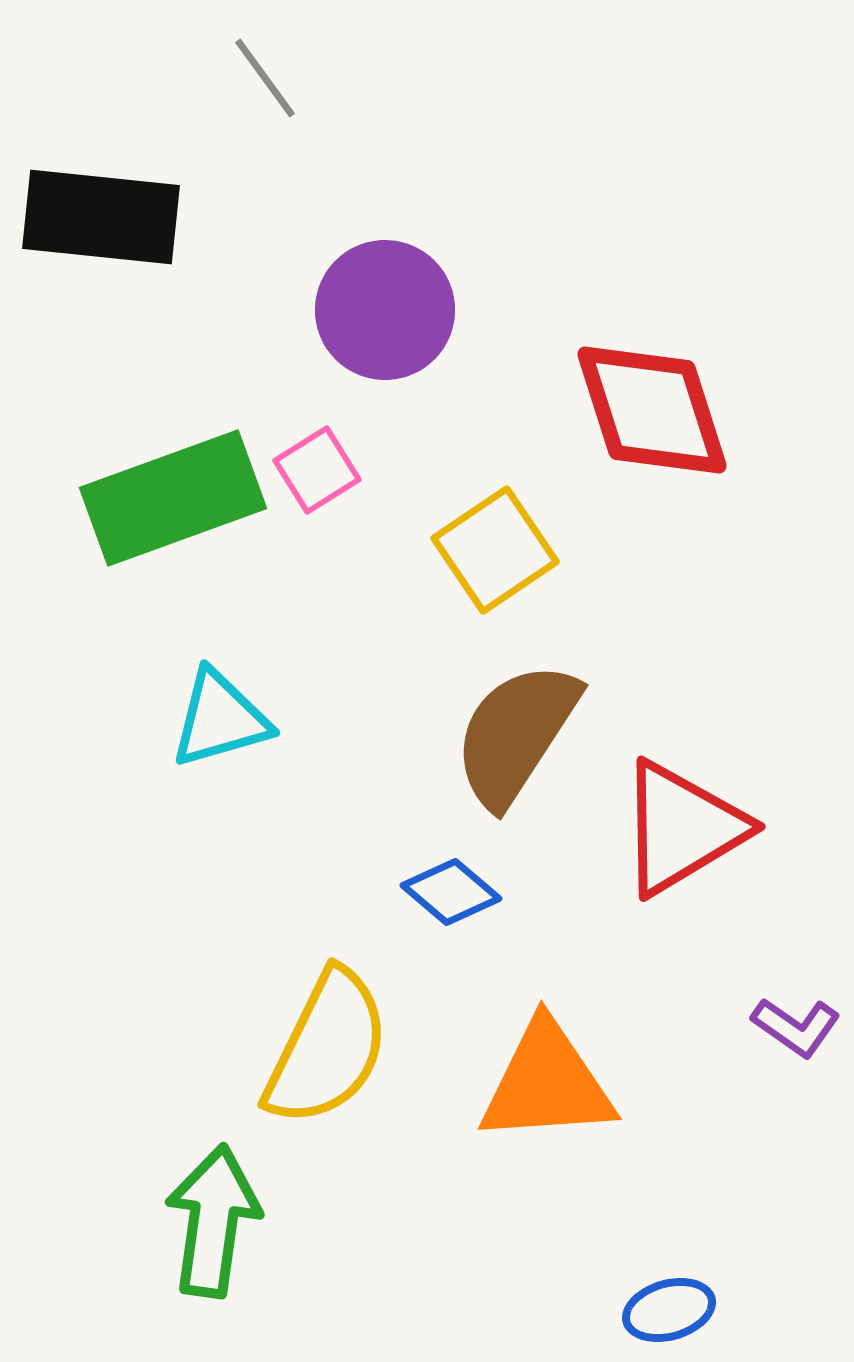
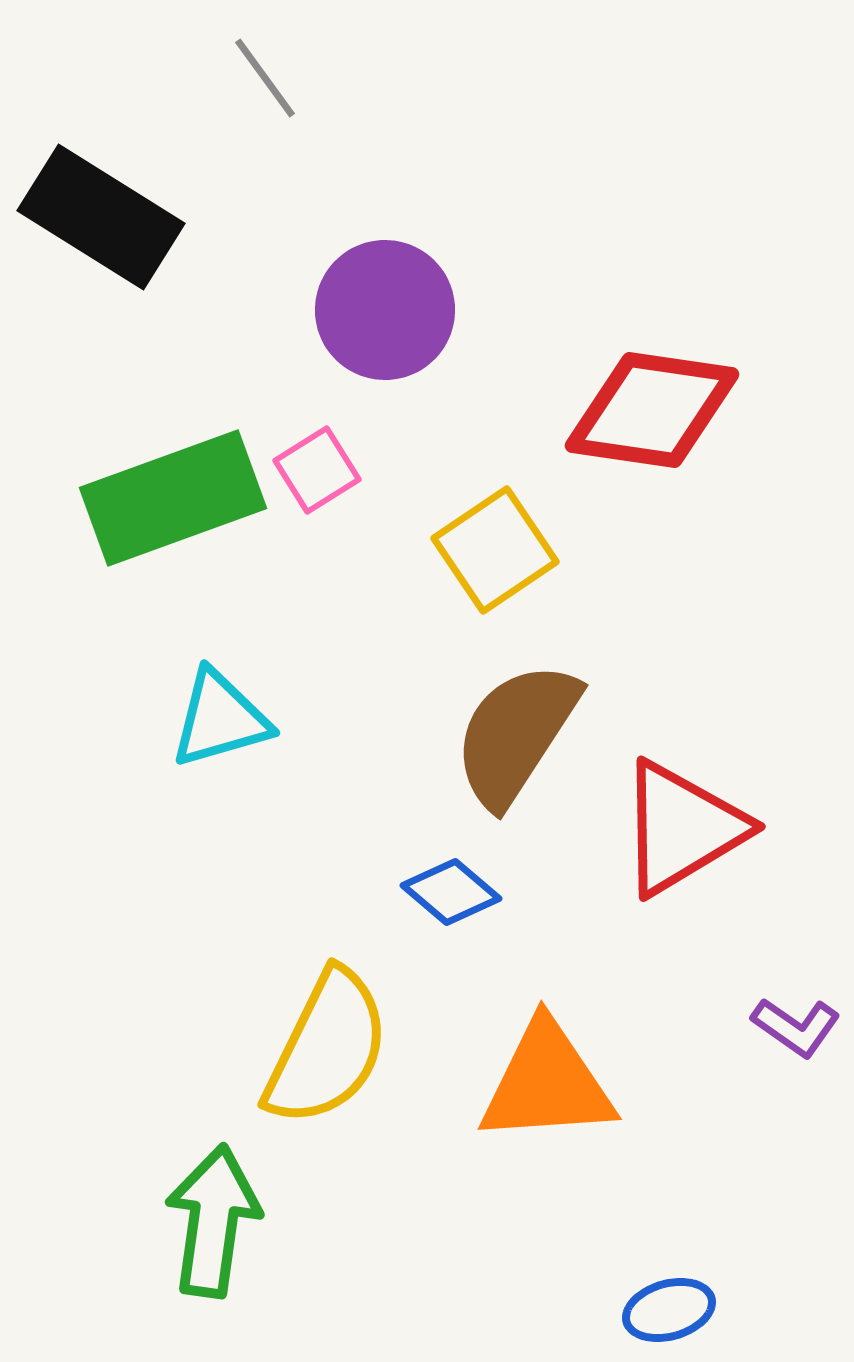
black rectangle: rotated 26 degrees clockwise
red diamond: rotated 64 degrees counterclockwise
